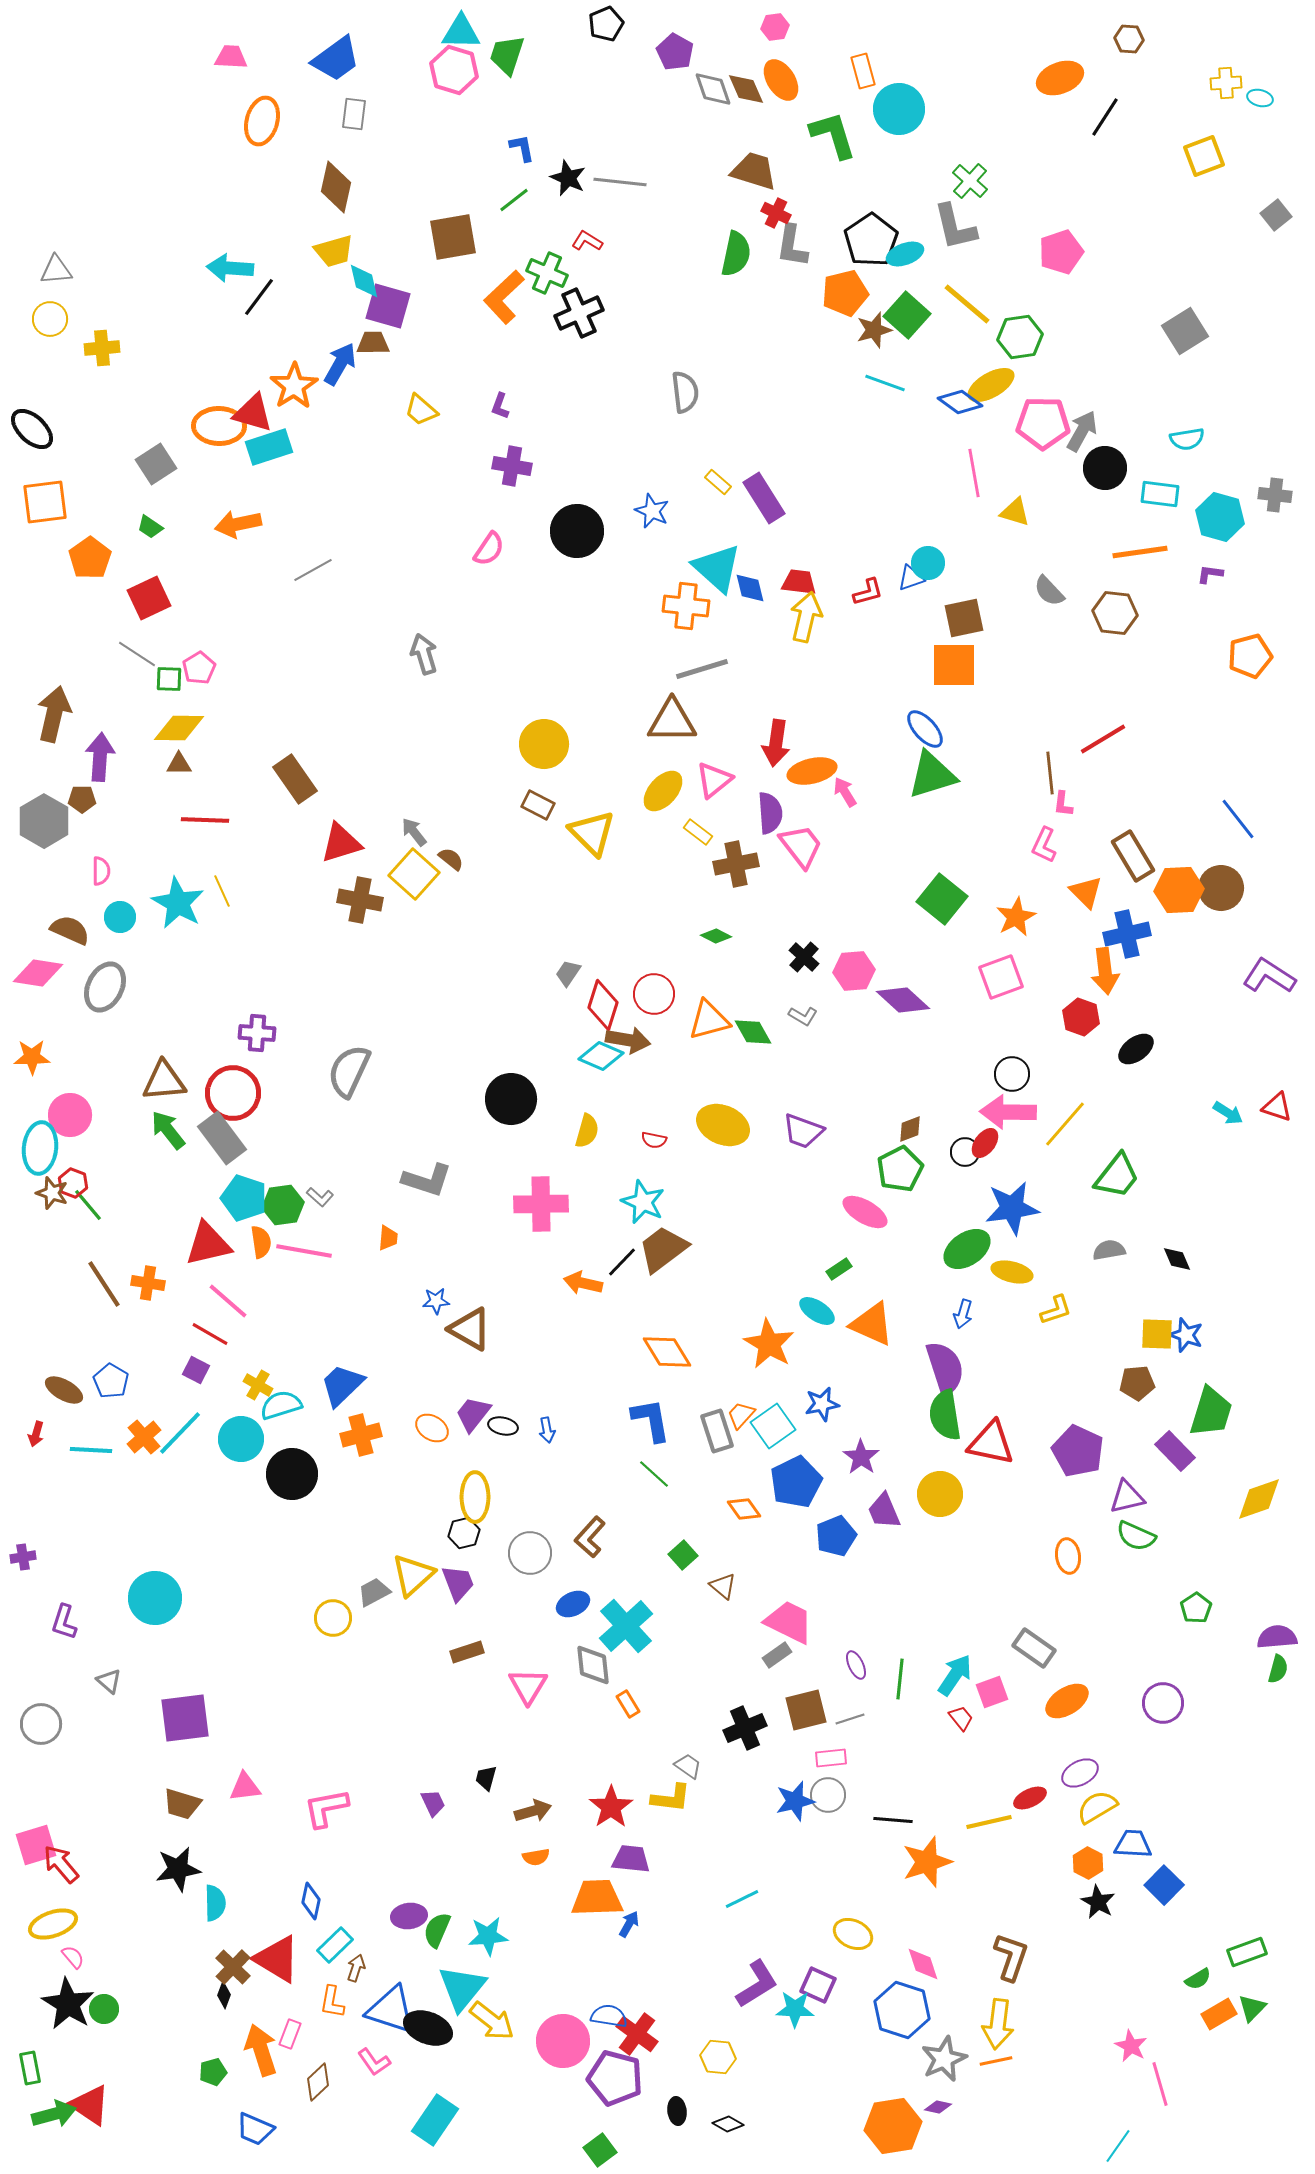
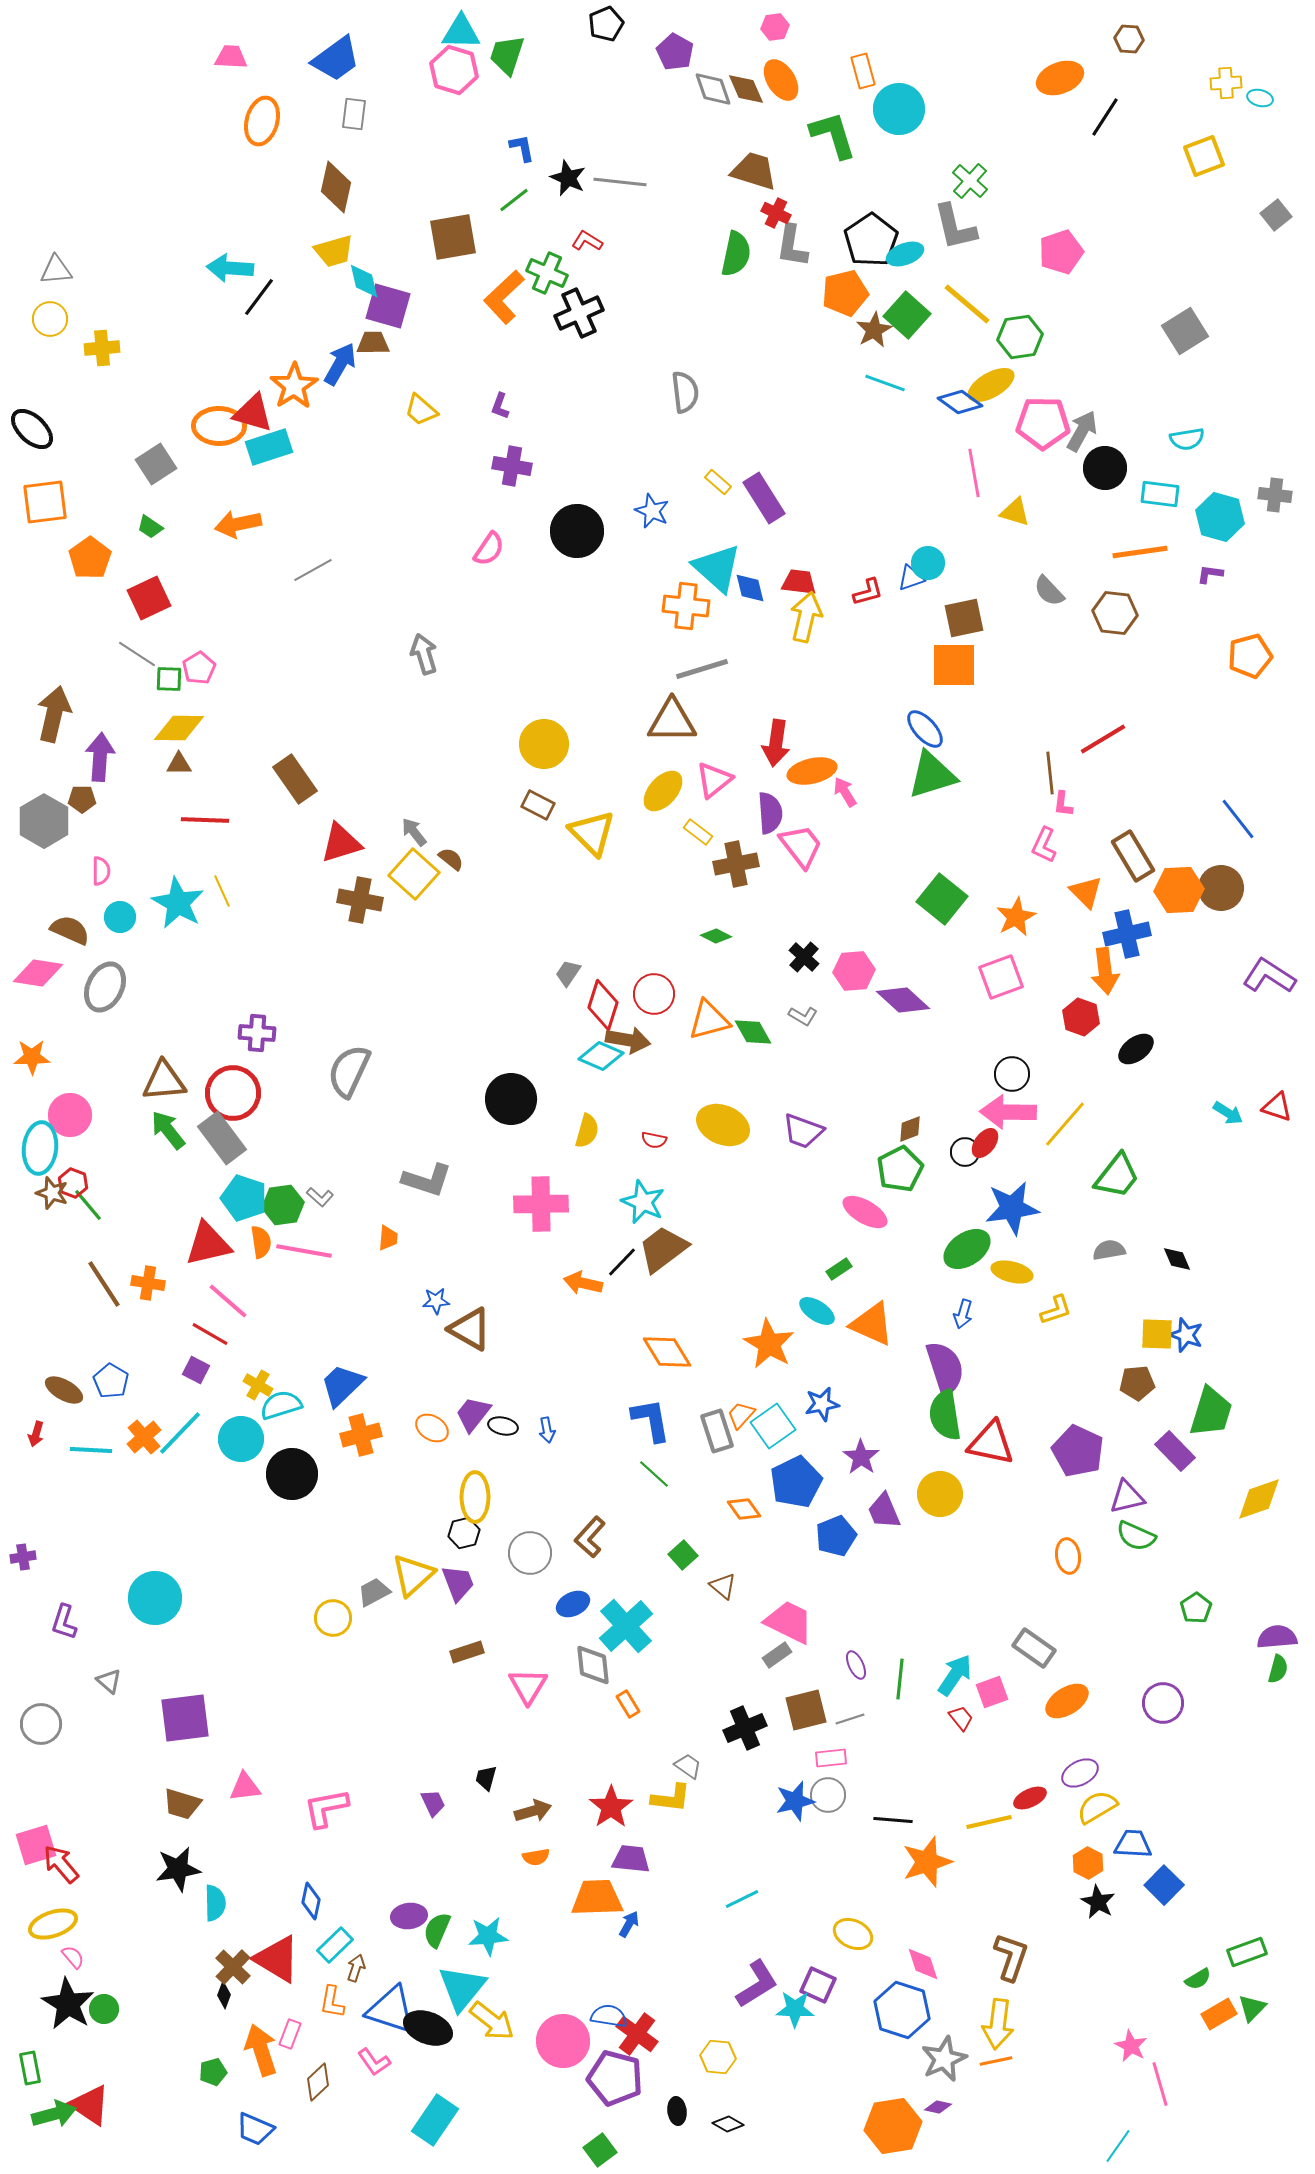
brown star at (874, 330): rotated 12 degrees counterclockwise
